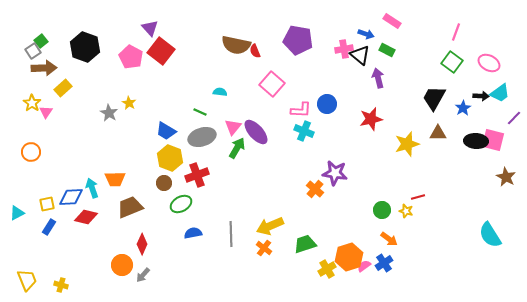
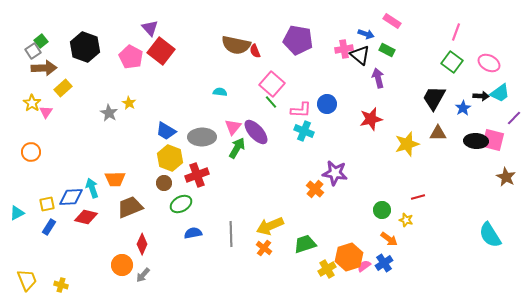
green line at (200, 112): moved 71 px right, 10 px up; rotated 24 degrees clockwise
gray ellipse at (202, 137): rotated 16 degrees clockwise
yellow star at (406, 211): moved 9 px down
